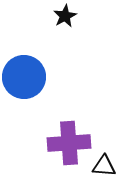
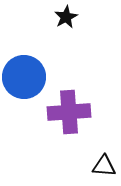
black star: moved 1 px right, 1 px down
purple cross: moved 31 px up
